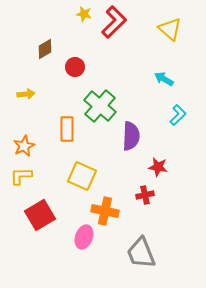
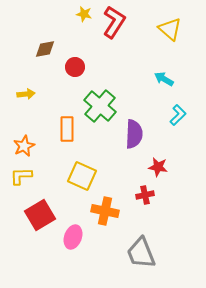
red L-shape: rotated 12 degrees counterclockwise
brown diamond: rotated 20 degrees clockwise
purple semicircle: moved 3 px right, 2 px up
pink ellipse: moved 11 px left
